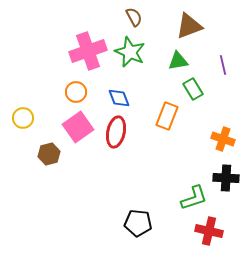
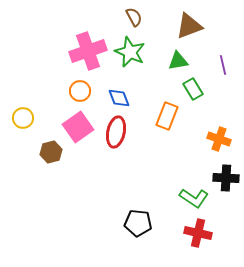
orange circle: moved 4 px right, 1 px up
orange cross: moved 4 px left
brown hexagon: moved 2 px right, 2 px up
green L-shape: rotated 52 degrees clockwise
red cross: moved 11 px left, 2 px down
